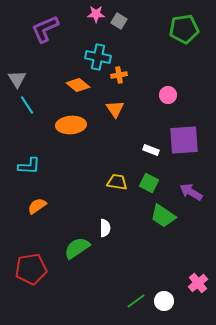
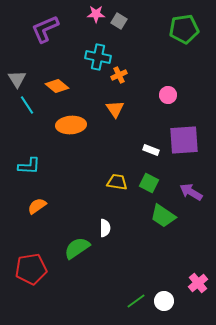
orange cross: rotated 14 degrees counterclockwise
orange diamond: moved 21 px left, 1 px down
